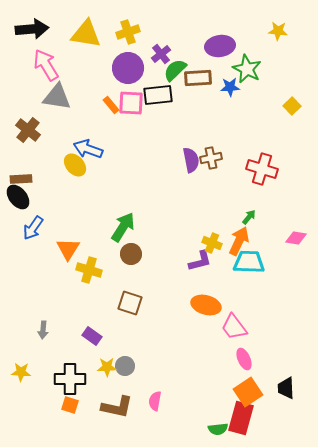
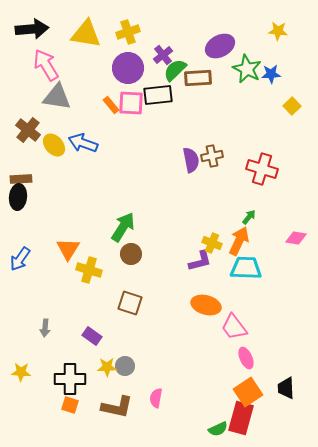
purple ellipse at (220, 46): rotated 20 degrees counterclockwise
purple cross at (161, 54): moved 2 px right, 1 px down
blue star at (230, 87): moved 41 px right, 13 px up
blue arrow at (88, 149): moved 5 px left, 6 px up
brown cross at (211, 158): moved 1 px right, 2 px up
yellow ellipse at (75, 165): moved 21 px left, 20 px up
black ellipse at (18, 197): rotated 45 degrees clockwise
blue arrow at (33, 228): moved 13 px left, 31 px down
cyan trapezoid at (249, 262): moved 3 px left, 6 px down
gray arrow at (43, 330): moved 2 px right, 2 px up
pink ellipse at (244, 359): moved 2 px right, 1 px up
pink semicircle at (155, 401): moved 1 px right, 3 px up
green semicircle at (218, 429): rotated 18 degrees counterclockwise
